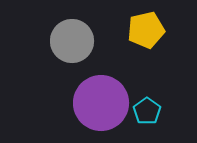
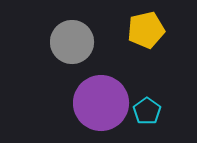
gray circle: moved 1 px down
